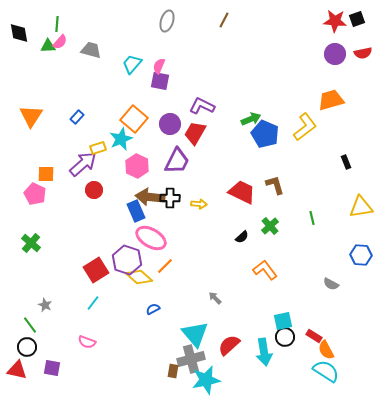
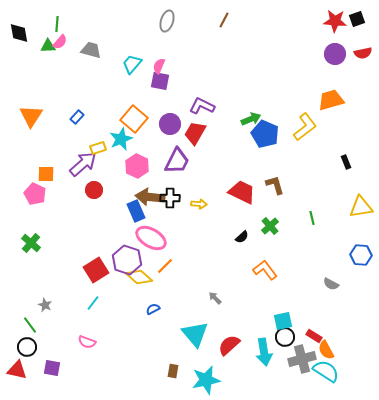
gray cross at (191, 359): moved 111 px right
